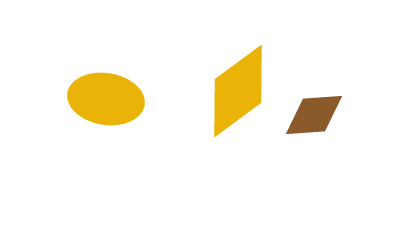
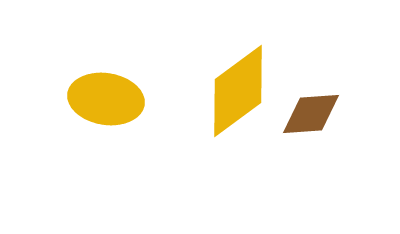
brown diamond: moved 3 px left, 1 px up
